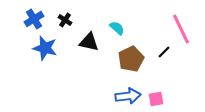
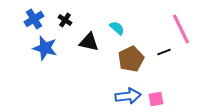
black line: rotated 24 degrees clockwise
